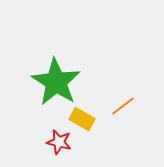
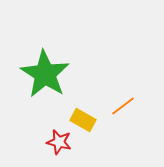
green star: moved 11 px left, 8 px up
yellow rectangle: moved 1 px right, 1 px down
